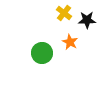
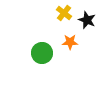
black star: rotated 24 degrees clockwise
orange star: rotated 28 degrees counterclockwise
